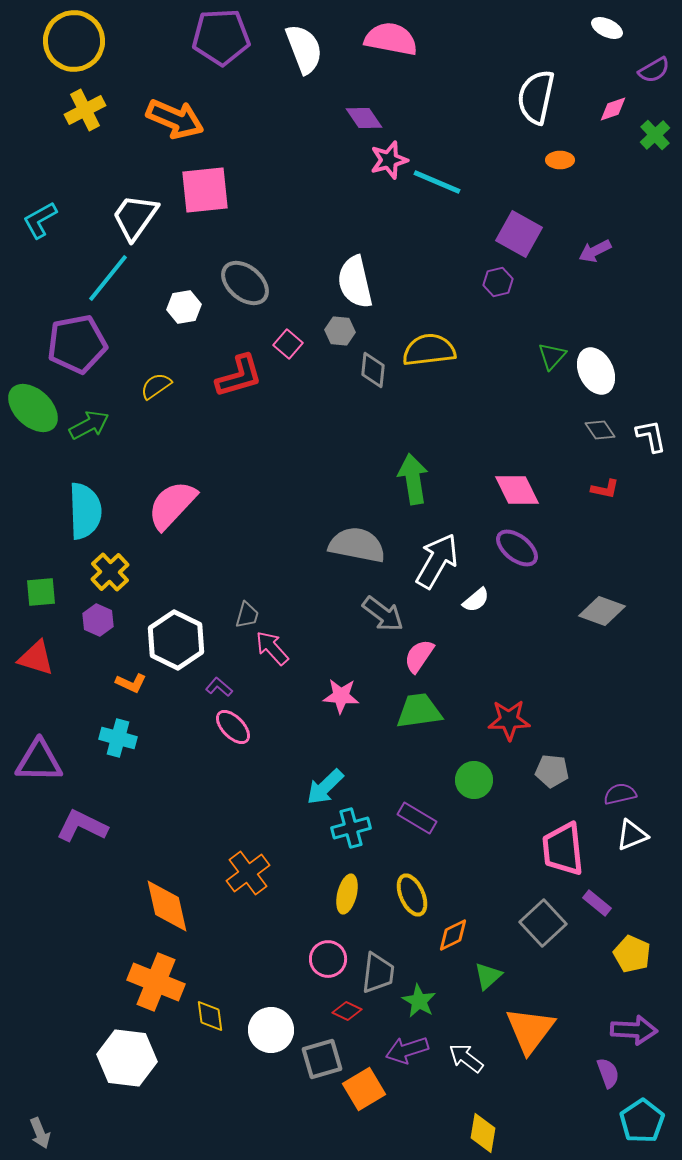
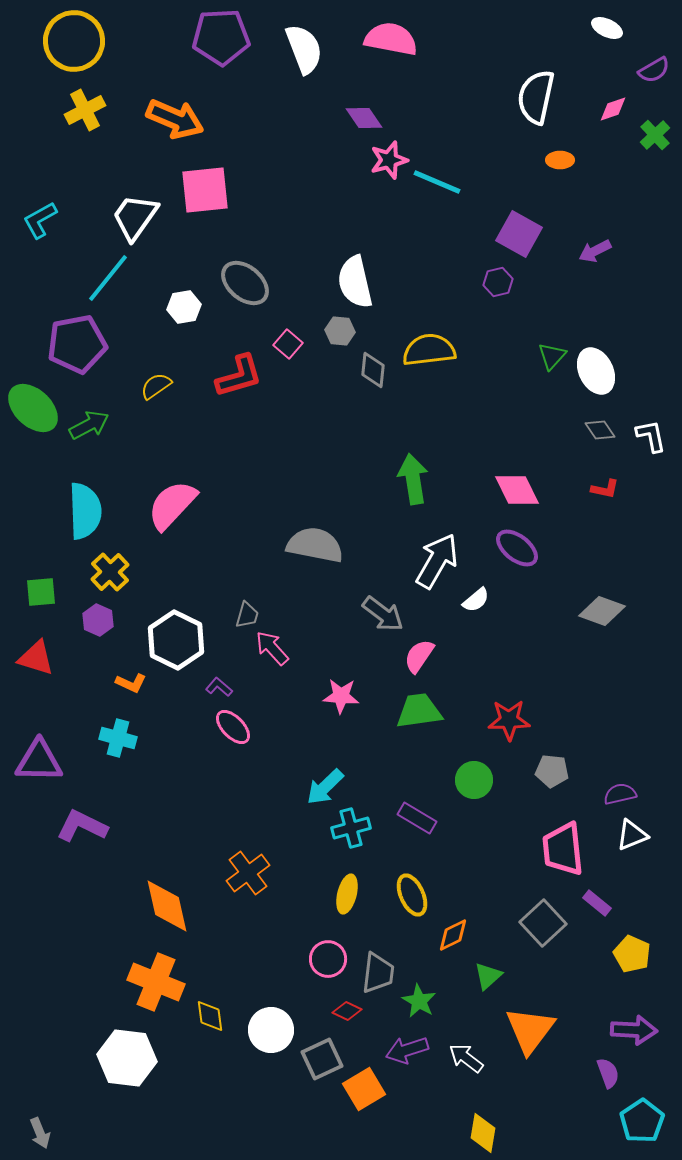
gray semicircle at (357, 545): moved 42 px left
gray square at (322, 1059): rotated 9 degrees counterclockwise
